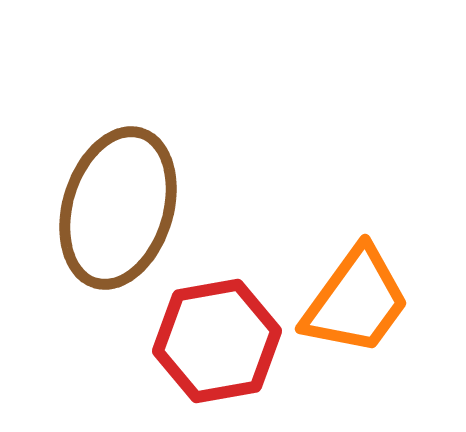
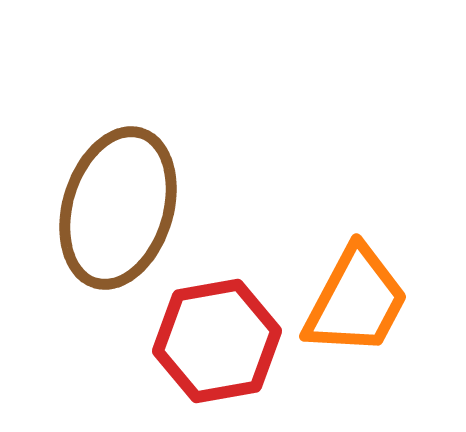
orange trapezoid: rotated 8 degrees counterclockwise
